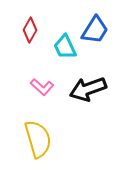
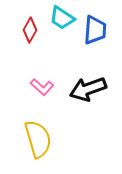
blue trapezoid: rotated 28 degrees counterclockwise
cyan trapezoid: moved 3 px left, 29 px up; rotated 32 degrees counterclockwise
